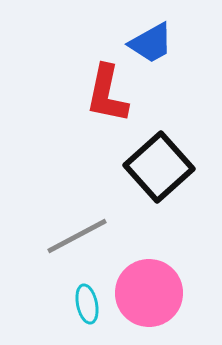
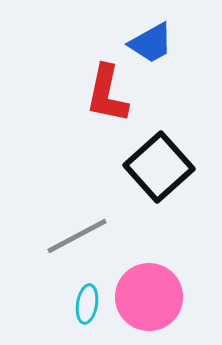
pink circle: moved 4 px down
cyan ellipse: rotated 21 degrees clockwise
